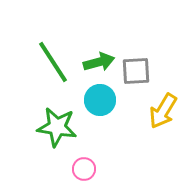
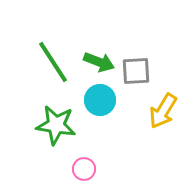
green arrow: rotated 36 degrees clockwise
green star: moved 1 px left, 2 px up
